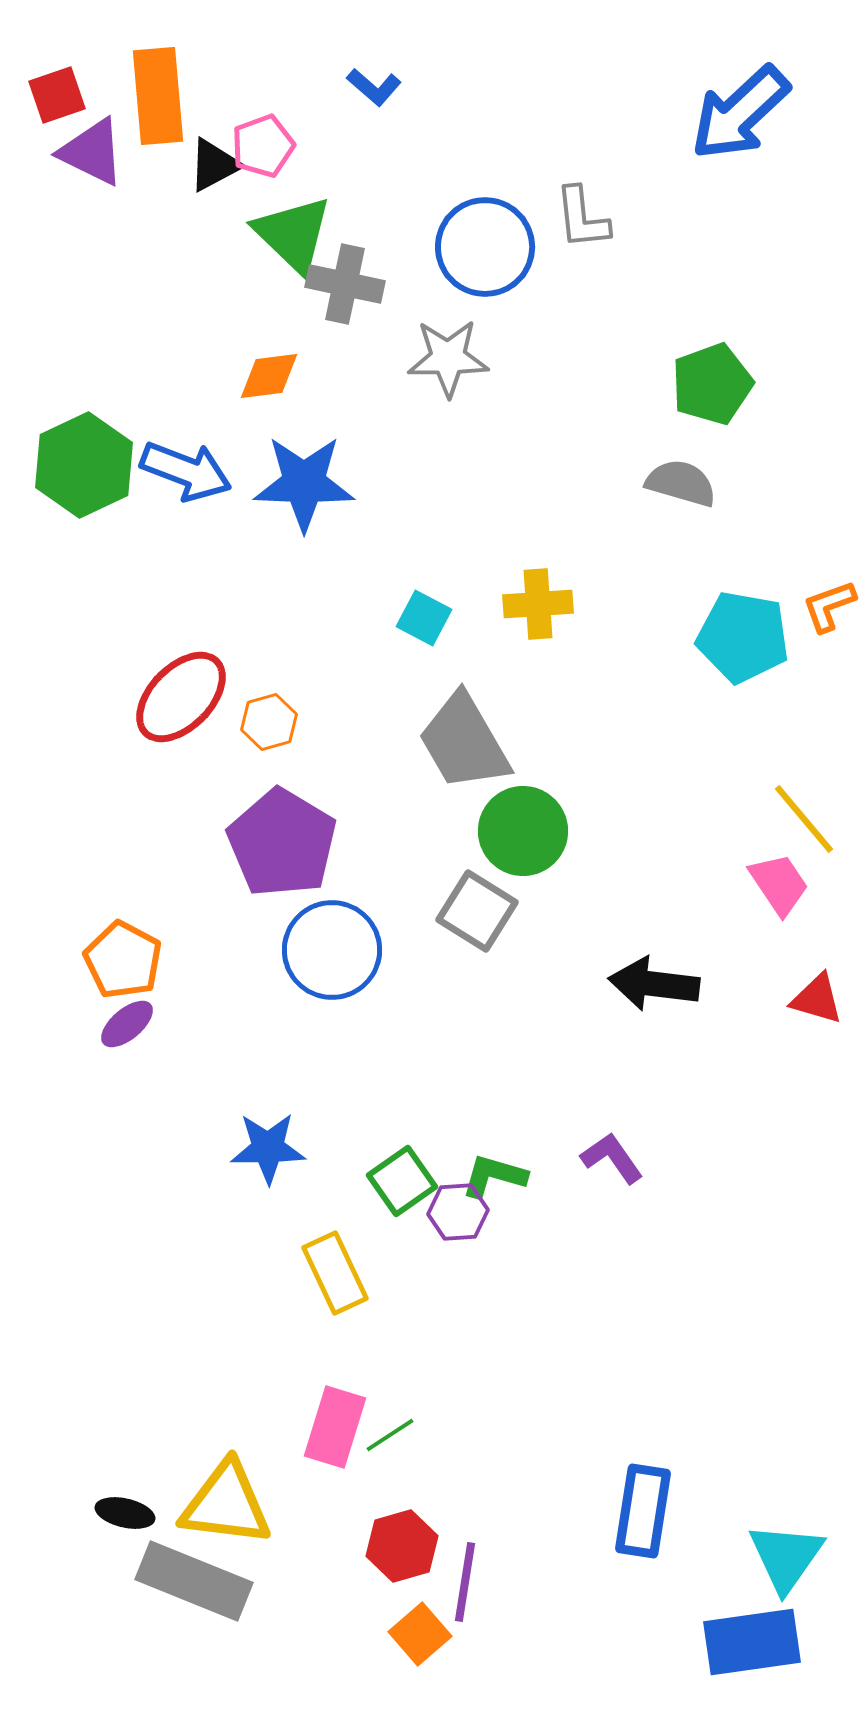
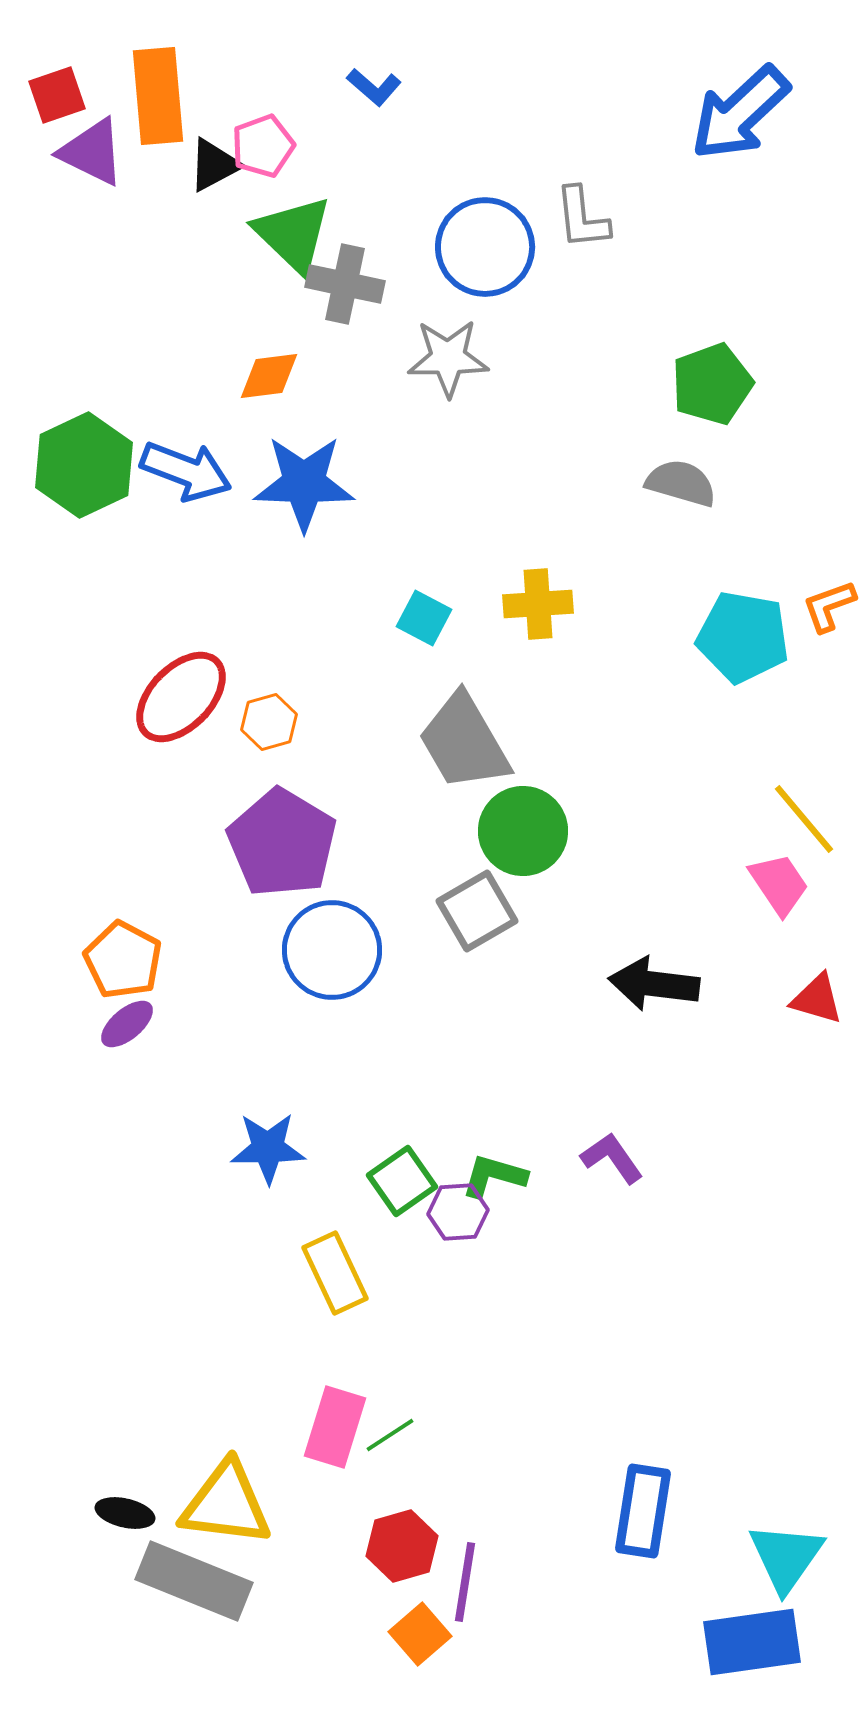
gray square at (477, 911): rotated 28 degrees clockwise
